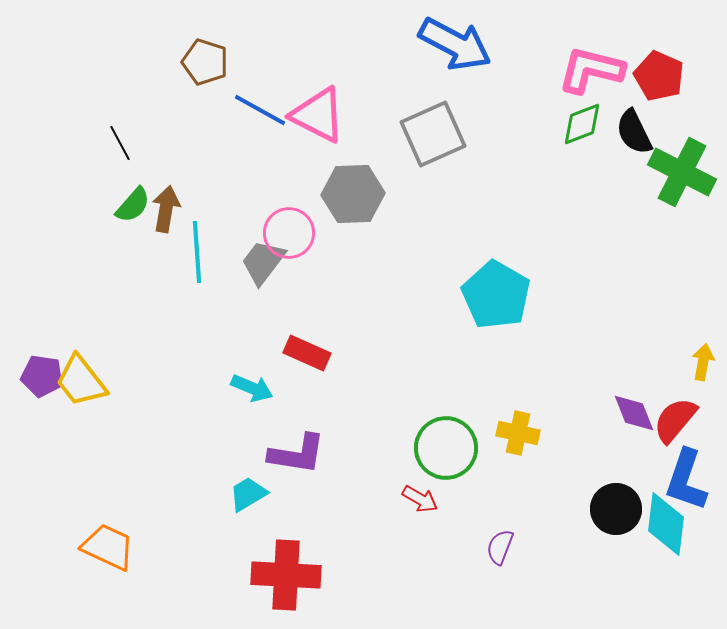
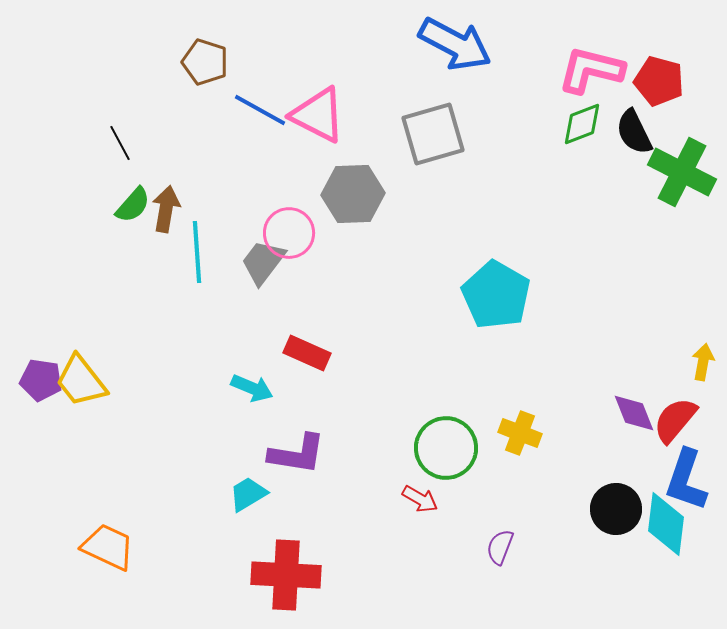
red pentagon: moved 5 px down; rotated 9 degrees counterclockwise
gray square: rotated 8 degrees clockwise
purple pentagon: moved 1 px left, 4 px down
yellow cross: moved 2 px right; rotated 9 degrees clockwise
